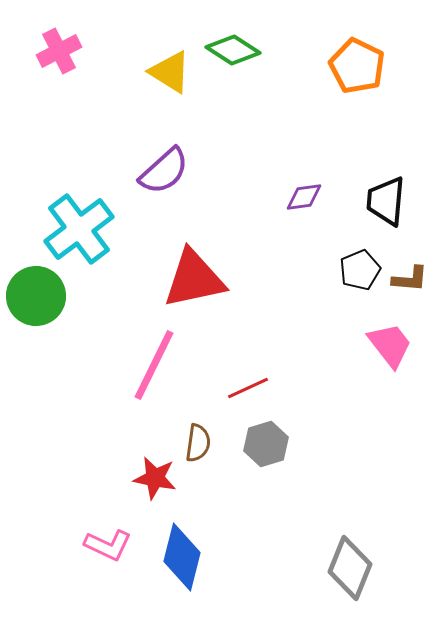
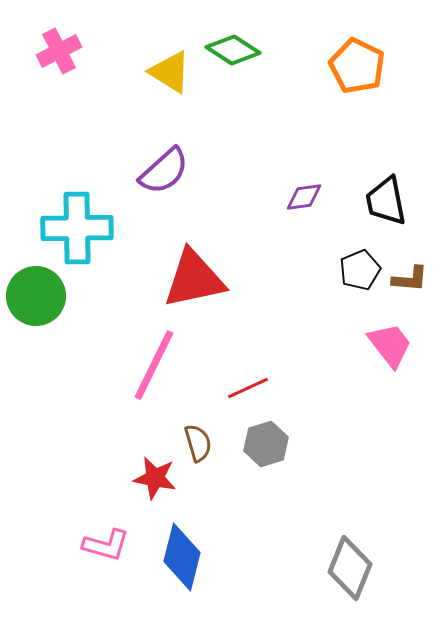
black trapezoid: rotated 16 degrees counterclockwise
cyan cross: moved 2 px left, 1 px up; rotated 36 degrees clockwise
brown semicircle: rotated 24 degrees counterclockwise
pink L-shape: moved 2 px left; rotated 9 degrees counterclockwise
